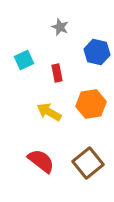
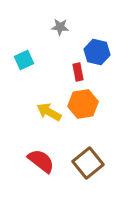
gray star: rotated 18 degrees counterclockwise
red rectangle: moved 21 px right, 1 px up
orange hexagon: moved 8 px left
